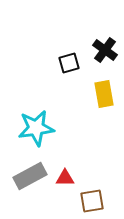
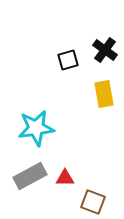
black square: moved 1 px left, 3 px up
brown square: moved 1 px right, 1 px down; rotated 30 degrees clockwise
